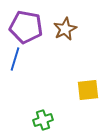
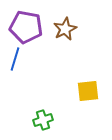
yellow square: moved 1 px down
